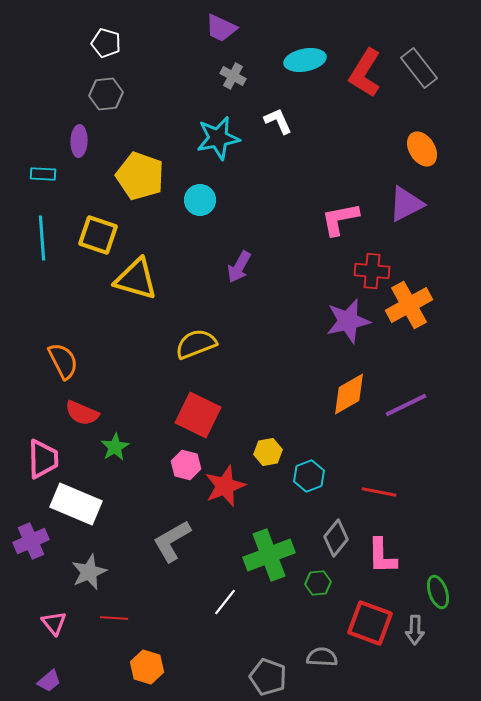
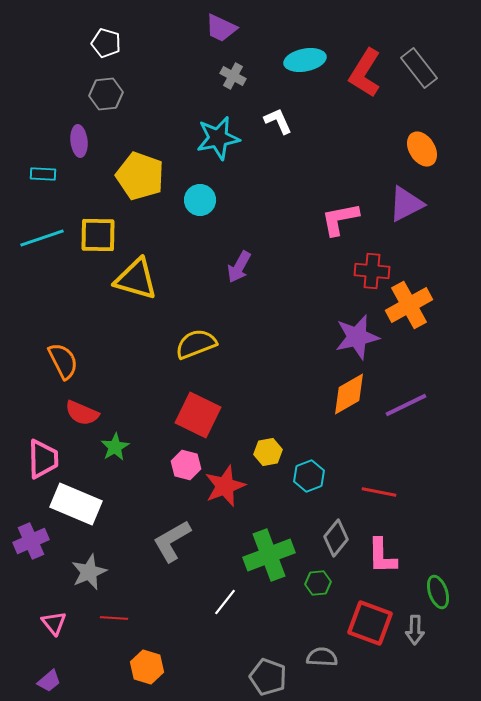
purple ellipse at (79, 141): rotated 8 degrees counterclockwise
yellow square at (98, 235): rotated 18 degrees counterclockwise
cyan line at (42, 238): rotated 75 degrees clockwise
purple star at (348, 321): moved 9 px right, 16 px down
